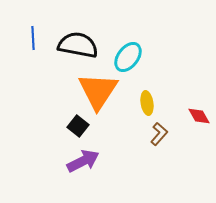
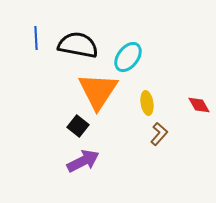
blue line: moved 3 px right
red diamond: moved 11 px up
